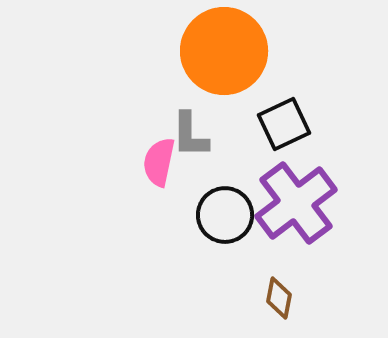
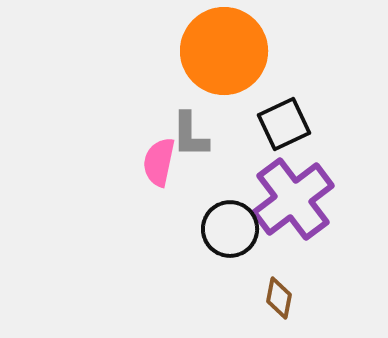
purple cross: moved 3 px left, 4 px up
black circle: moved 5 px right, 14 px down
